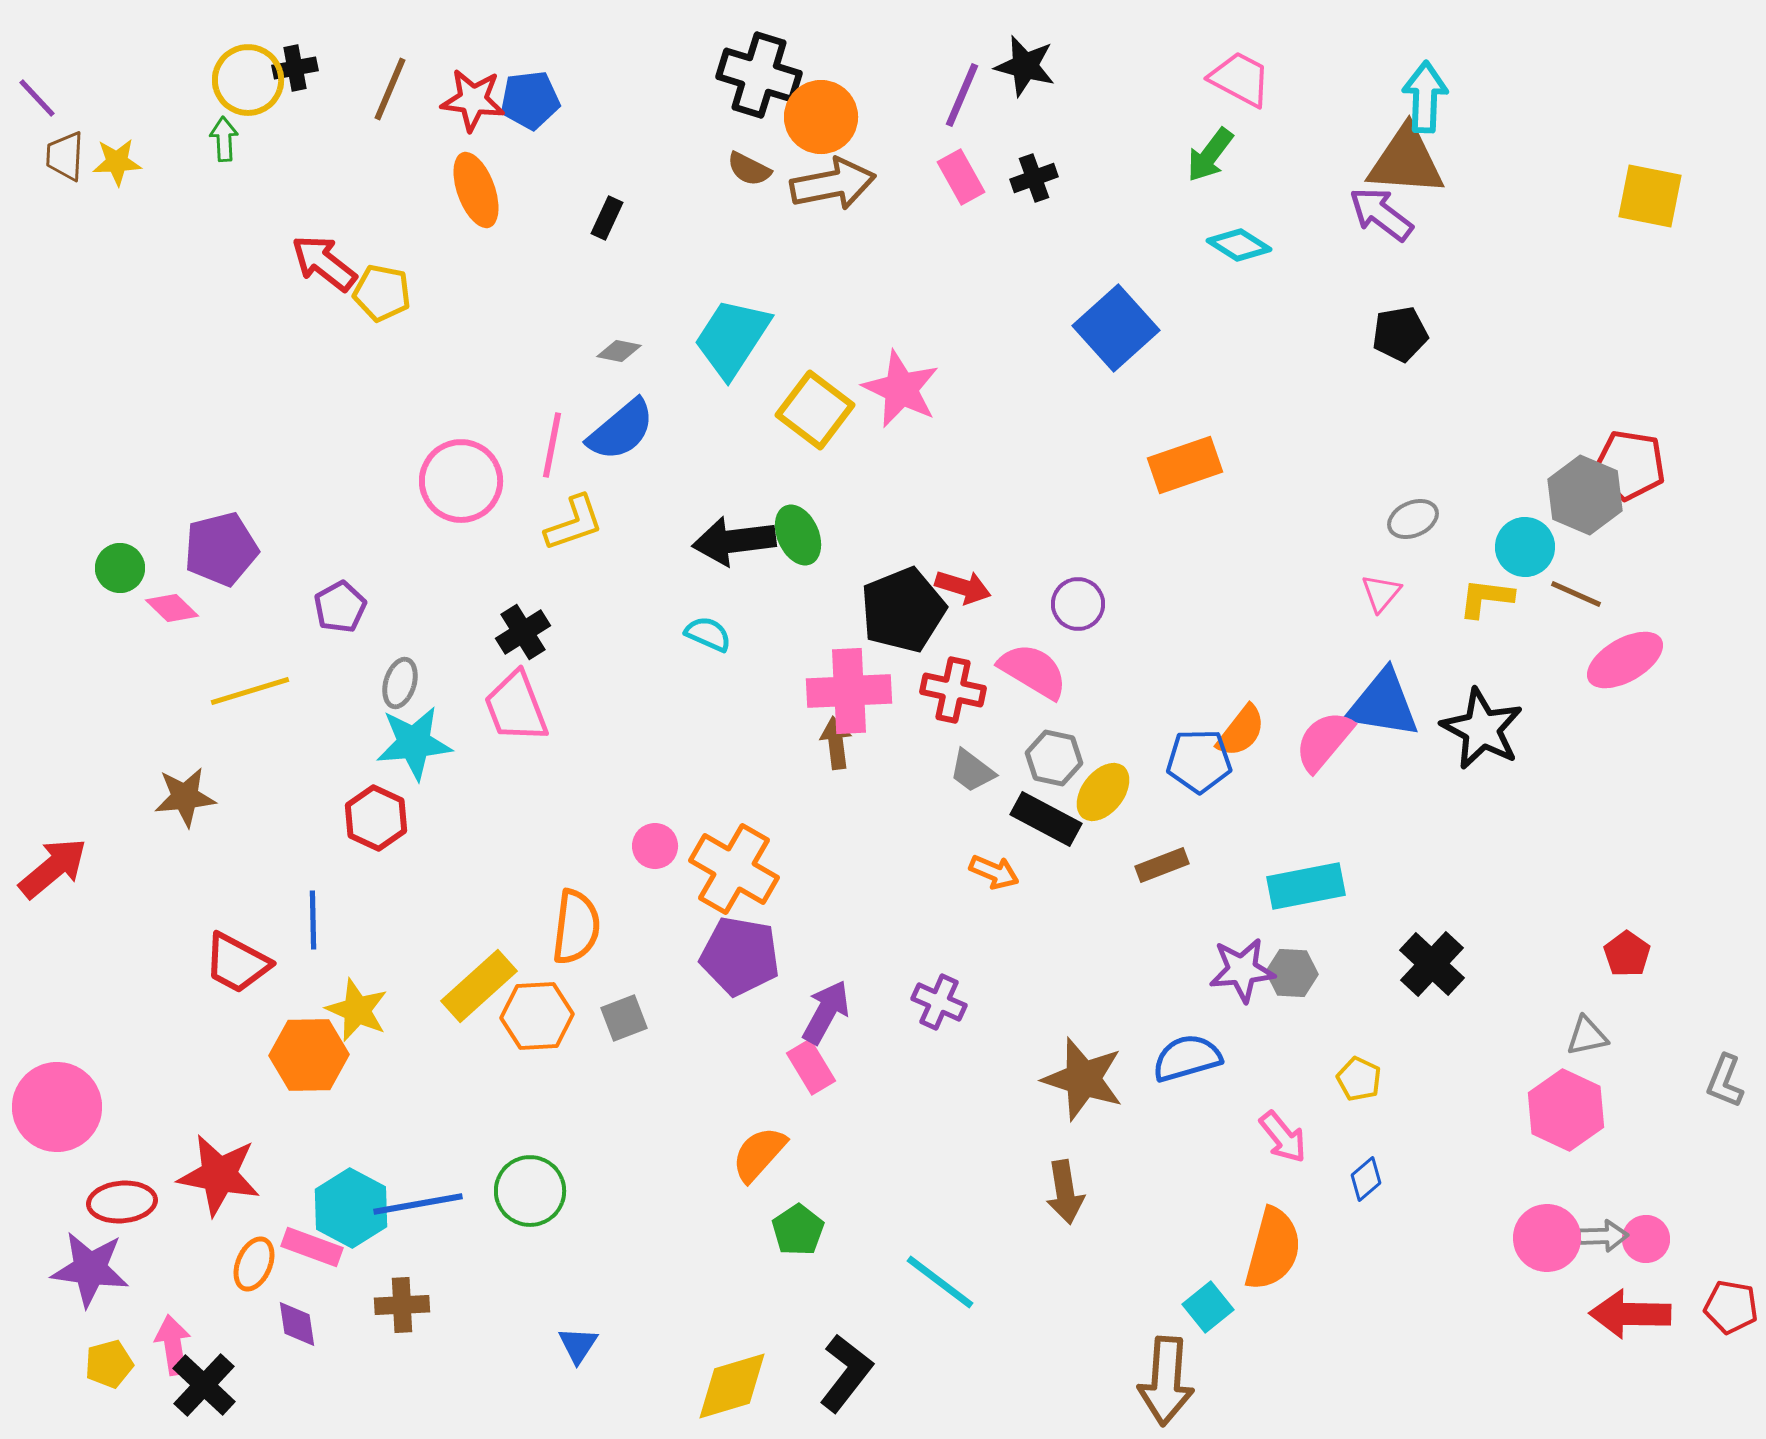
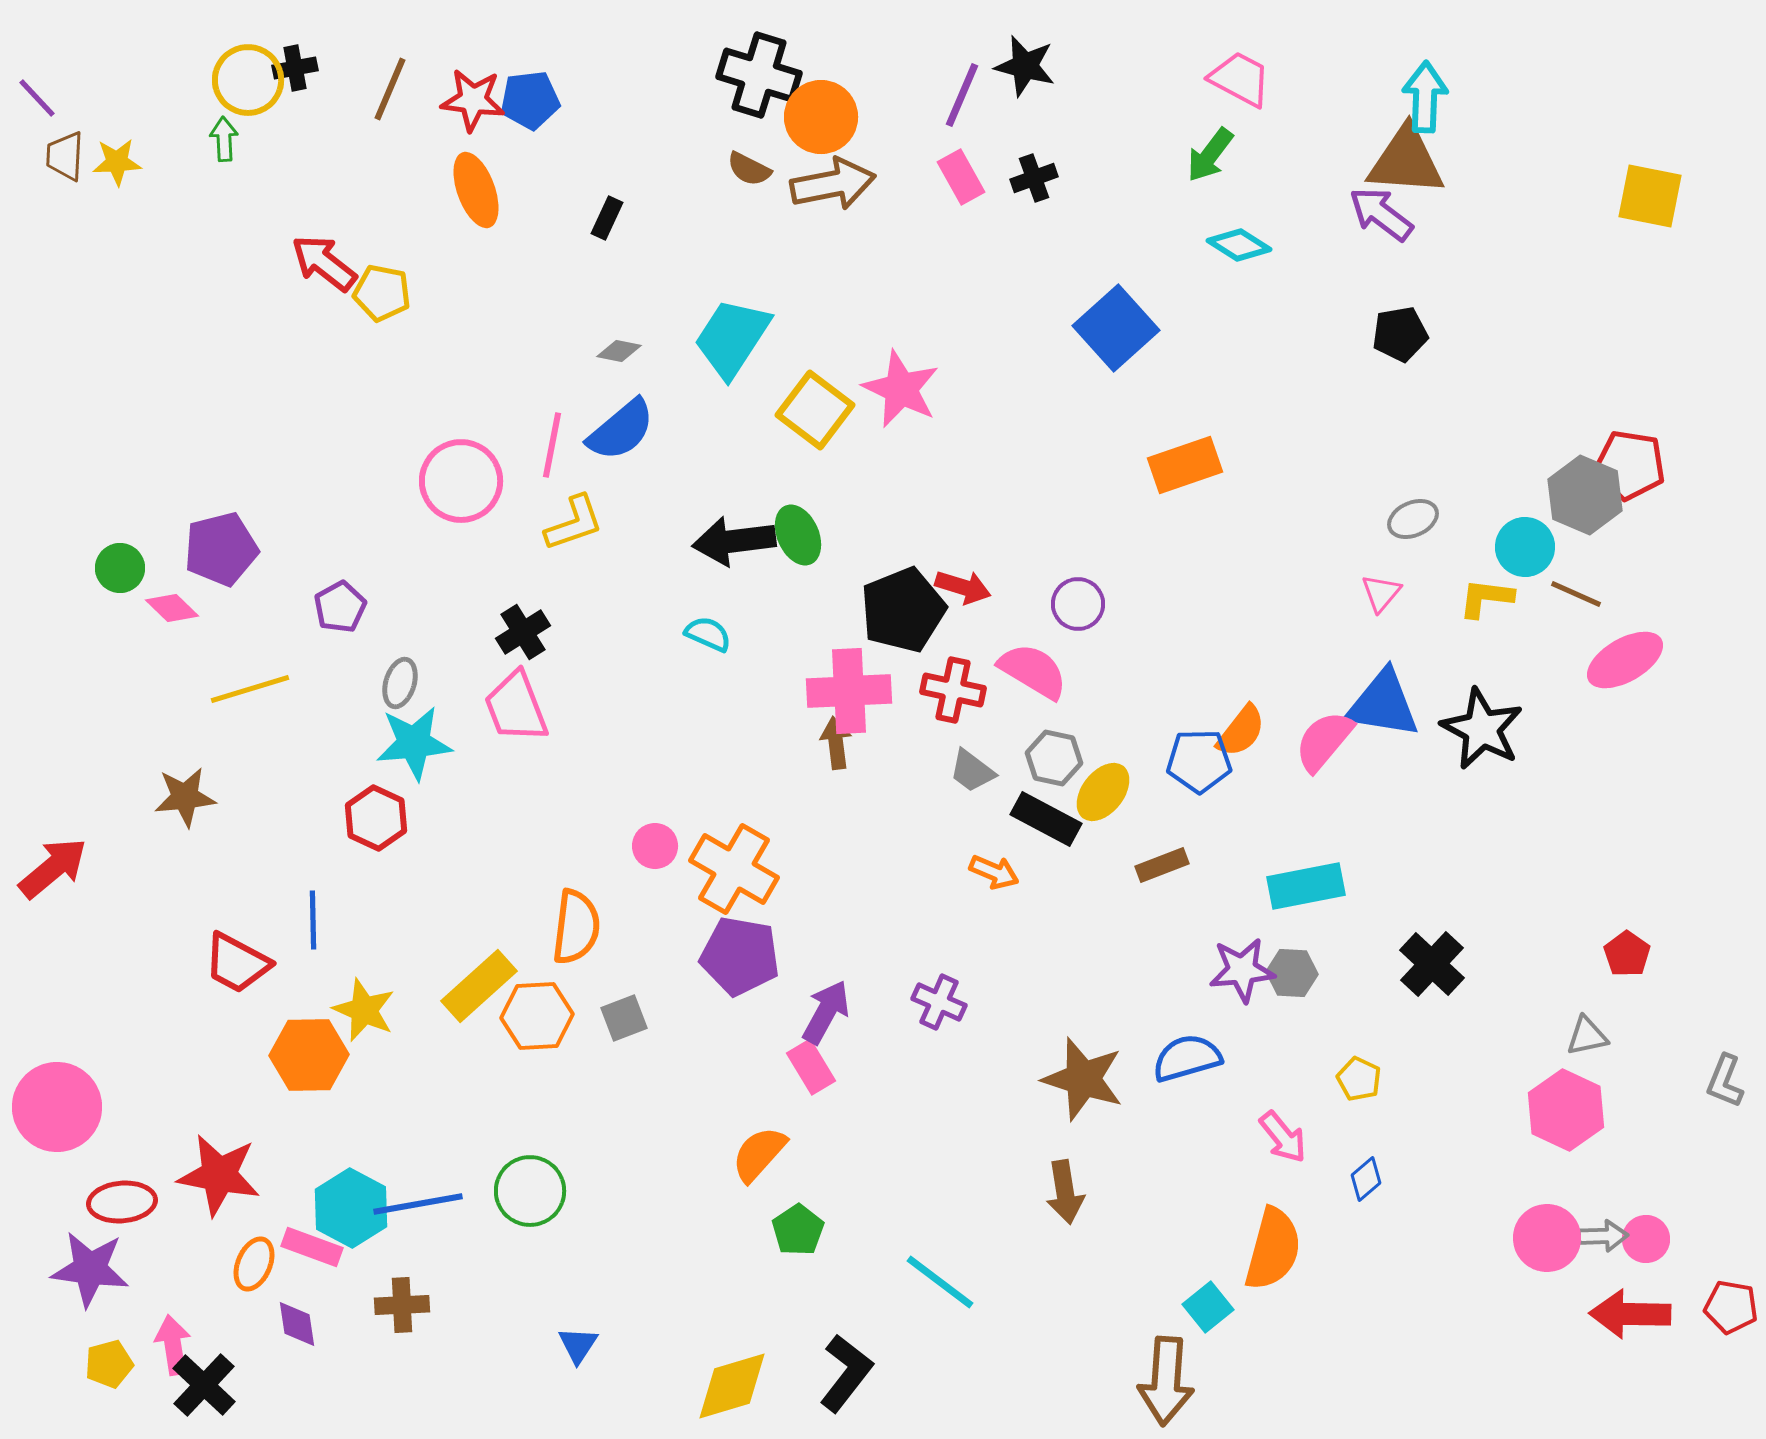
yellow line at (250, 691): moved 2 px up
yellow star at (357, 1010): moved 7 px right
